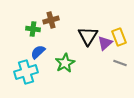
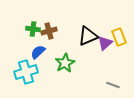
brown cross: moved 2 px left, 11 px down
black triangle: rotated 35 degrees clockwise
gray line: moved 7 px left, 22 px down
